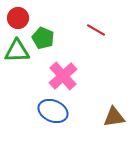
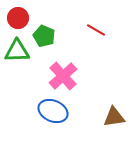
green pentagon: moved 1 px right, 2 px up
